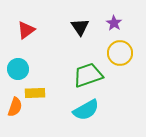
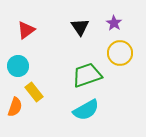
cyan circle: moved 3 px up
green trapezoid: moved 1 px left
yellow rectangle: moved 1 px left, 1 px up; rotated 54 degrees clockwise
